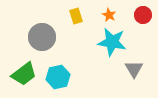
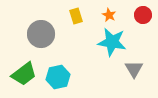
gray circle: moved 1 px left, 3 px up
